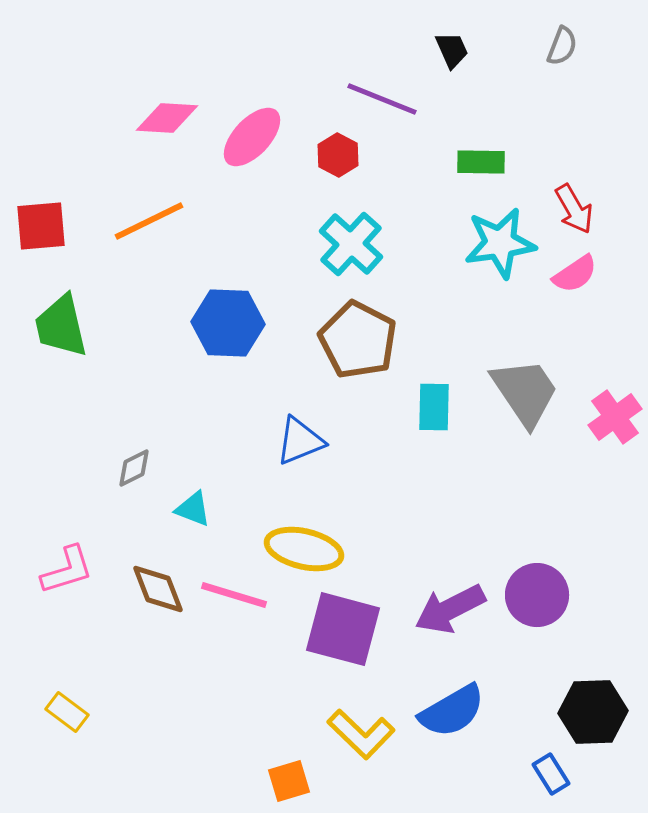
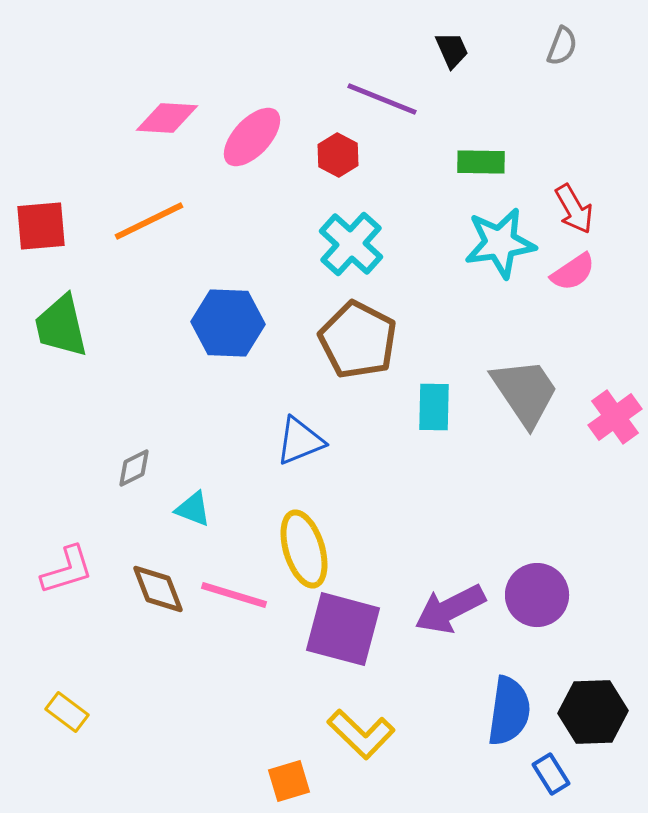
pink semicircle: moved 2 px left, 2 px up
yellow ellipse: rotated 60 degrees clockwise
blue semicircle: moved 57 px right; rotated 52 degrees counterclockwise
